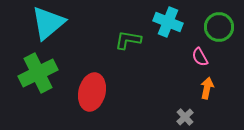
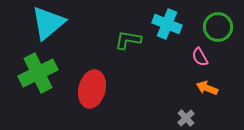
cyan cross: moved 1 px left, 2 px down
green circle: moved 1 px left
orange arrow: rotated 80 degrees counterclockwise
red ellipse: moved 3 px up
gray cross: moved 1 px right, 1 px down
